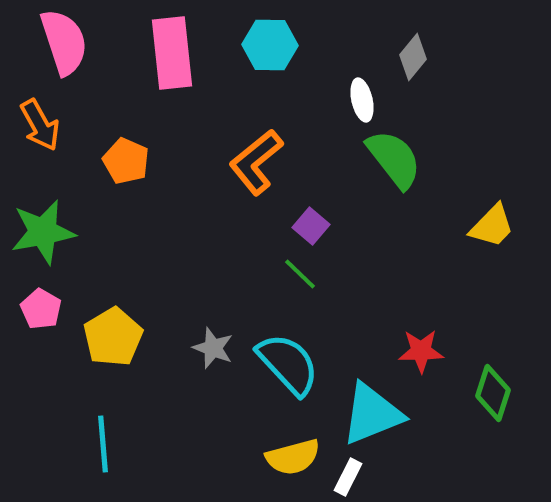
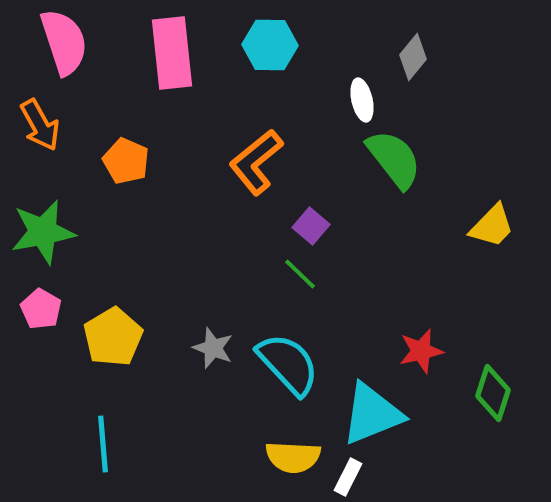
red star: rotated 12 degrees counterclockwise
yellow semicircle: rotated 18 degrees clockwise
